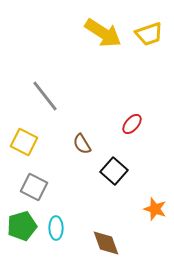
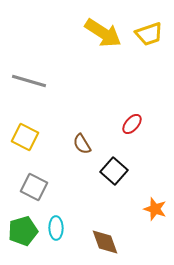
gray line: moved 16 px left, 15 px up; rotated 36 degrees counterclockwise
yellow square: moved 1 px right, 5 px up
green pentagon: moved 1 px right, 5 px down
brown diamond: moved 1 px left, 1 px up
